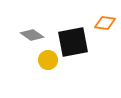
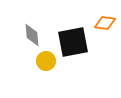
gray diamond: rotated 50 degrees clockwise
yellow circle: moved 2 px left, 1 px down
